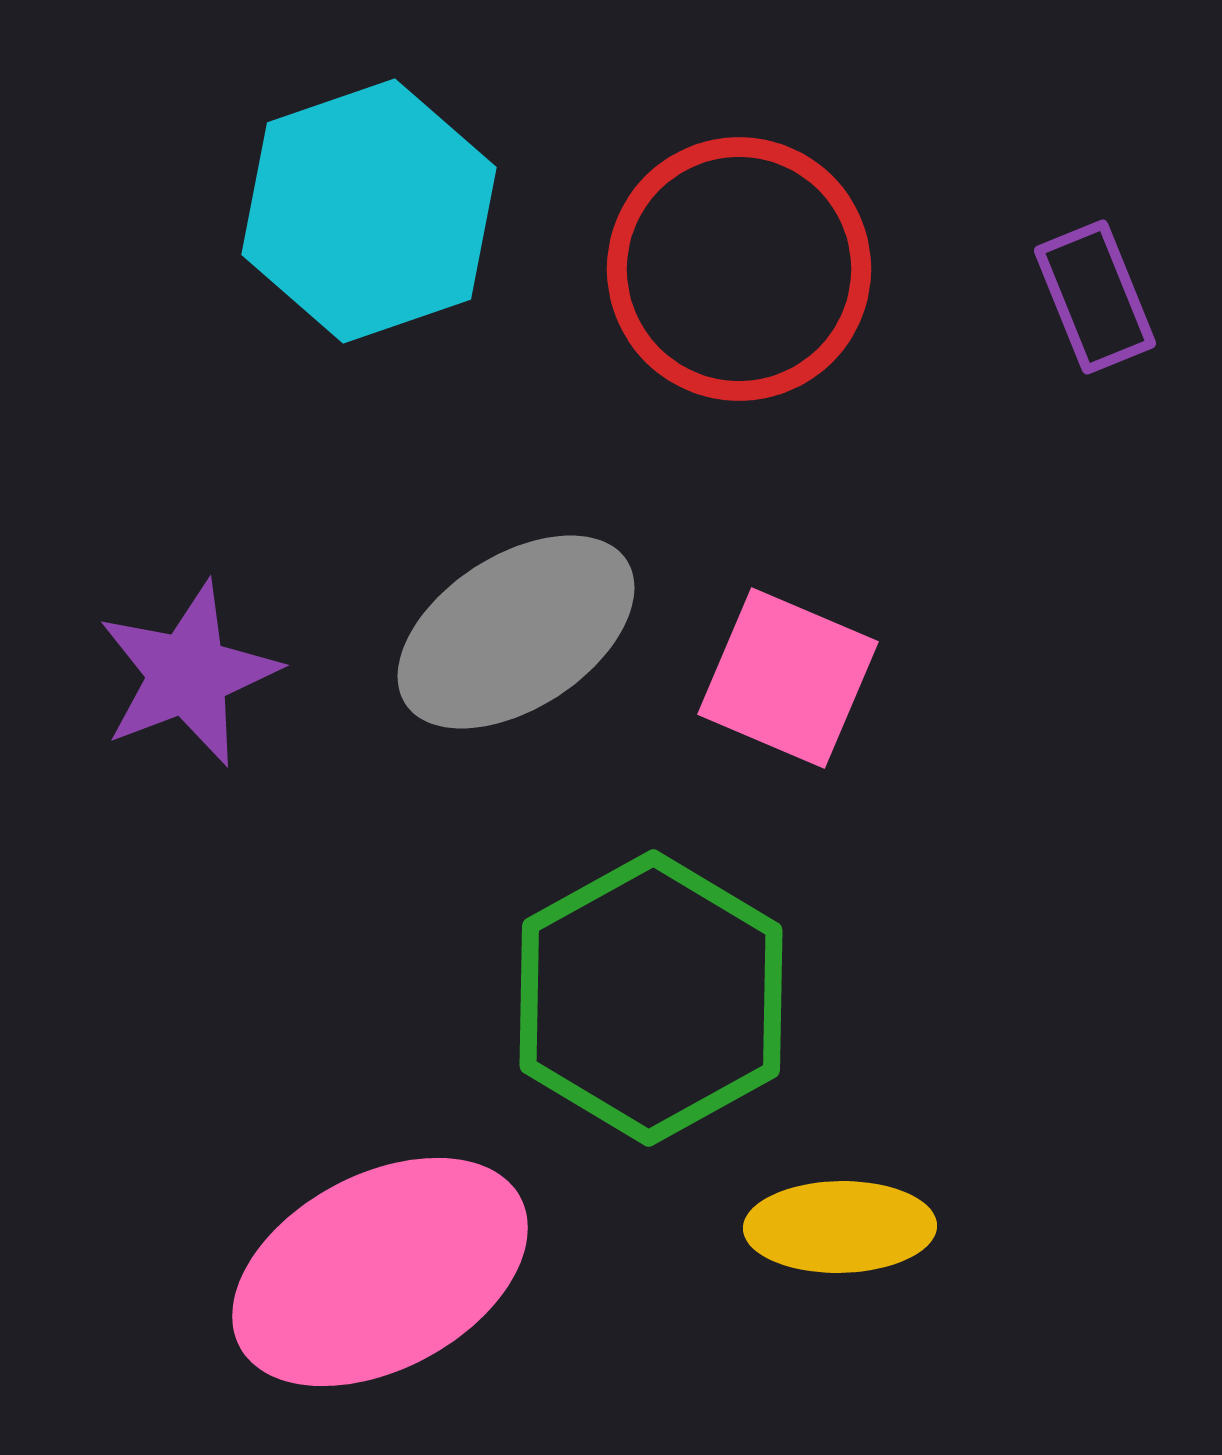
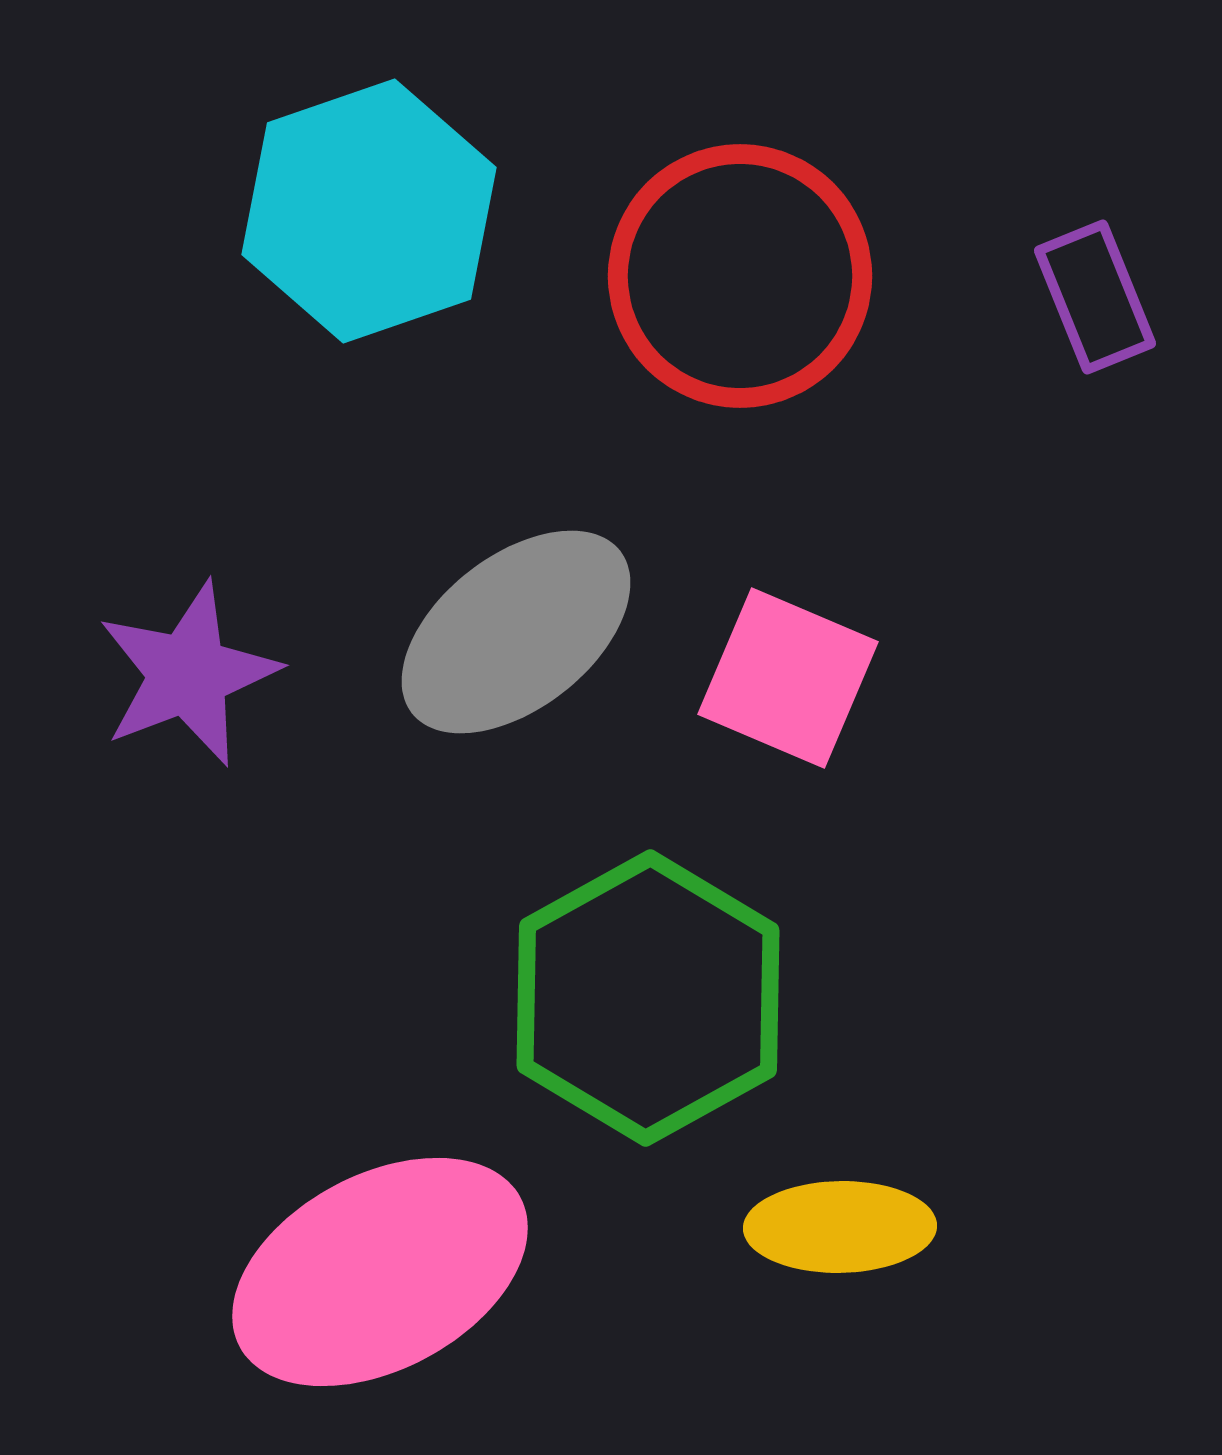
red circle: moved 1 px right, 7 px down
gray ellipse: rotated 5 degrees counterclockwise
green hexagon: moved 3 px left
